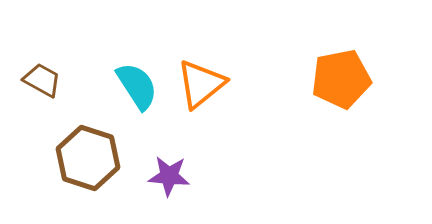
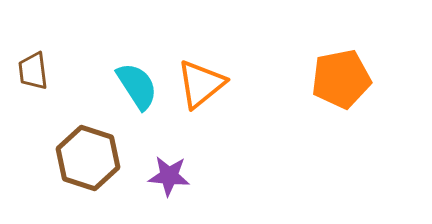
brown trapezoid: moved 9 px left, 9 px up; rotated 126 degrees counterclockwise
